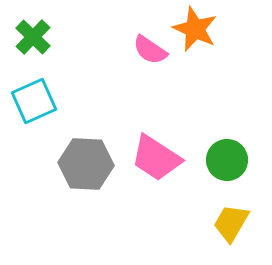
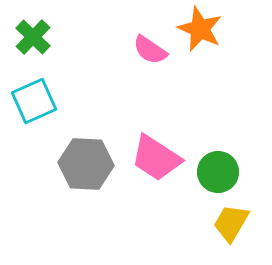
orange star: moved 5 px right
green circle: moved 9 px left, 12 px down
